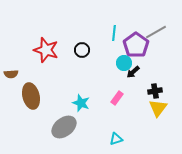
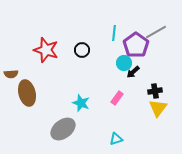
brown ellipse: moved 4 px left, 3 px up
gray ellipse: moved 1 px left, 2 px down
